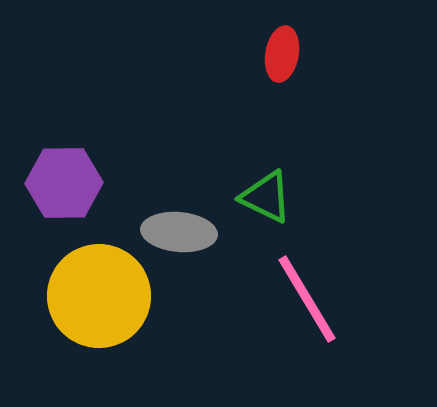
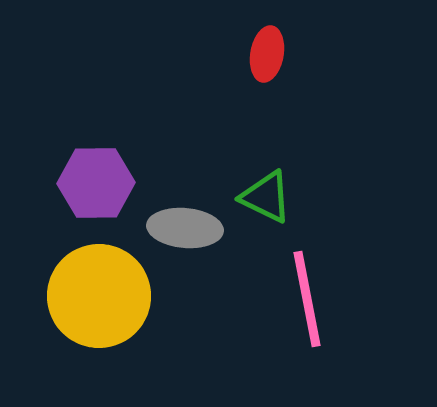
red ellipse: moved 15 px left
purple hexagon: moved 32 px right
gray ellipse: moved 6 px right, 4 px up
pink line: rotated 20 degrees clockwise
